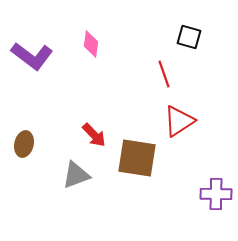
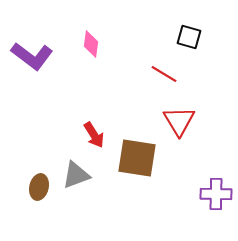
red line: rotated 40 degrees counterclockwise
red triangle: rotated 28 degrees counterclockwise
red arrow: rotated 12 degrees clockwise
brown ellipse: moved 15 px right, 43 px down
